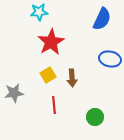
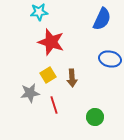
red star: rotated 24 degrees counterclockwise
gray star: moved 16 px right
red line: rotated 12 degrees counterclockwise
